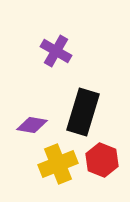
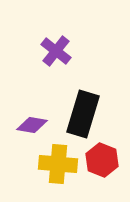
purple cross: rotated 8 degrees clockwise
black rectangle: moved 2 px down
yellow cross: rotated 27 degrees clockwise
